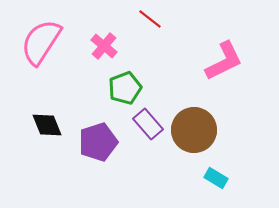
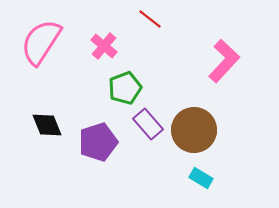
pink L-shape: rotated 21 degrees counterclockwise
cyan rectangle: moved 15 px left
